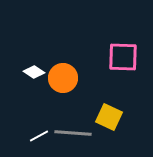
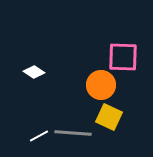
orange circle: moved 38 px right, 7 px down
